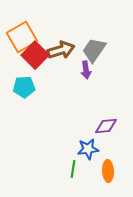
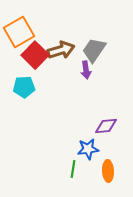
orange square: moved 3 px left, 5 px up
